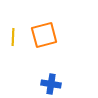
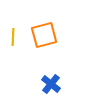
blue cross: rotated 30 degrees clockwise
